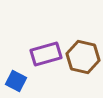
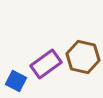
purple rectangle: moved 10 px down; rotated 20 degrees counterclockwise
